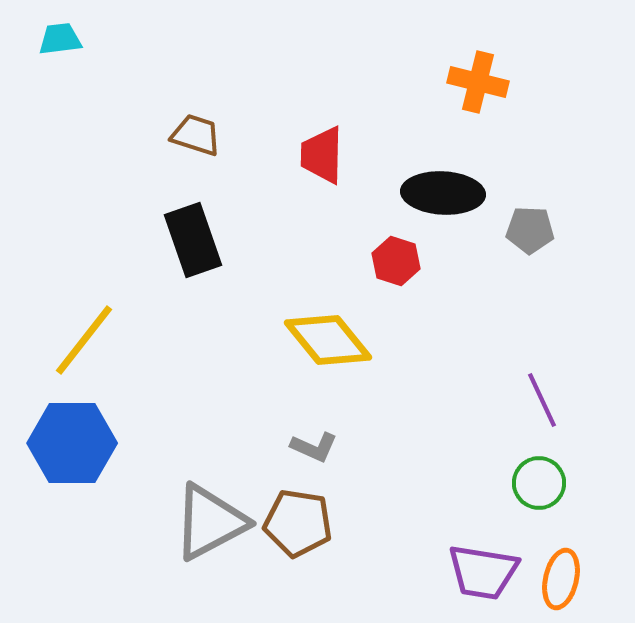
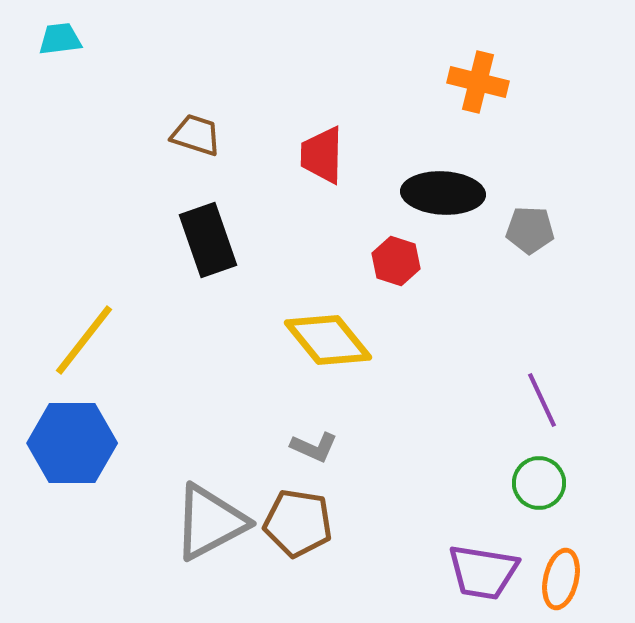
black rectangle: moved 15 px right
